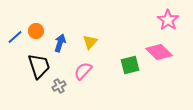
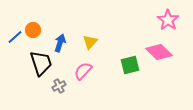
orange circle: moved 3 px left, 1 px up
black trapezoid: moved 2 px right, 3 px up
